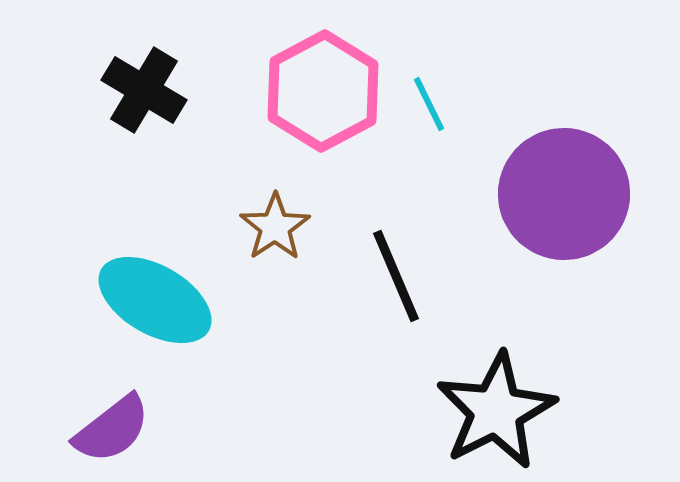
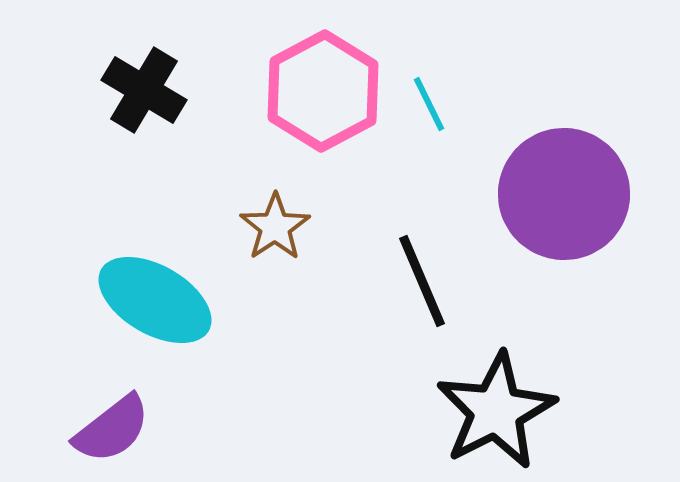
black line: moved 26 px right, 5 px down
